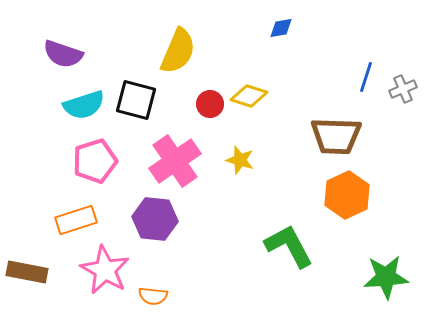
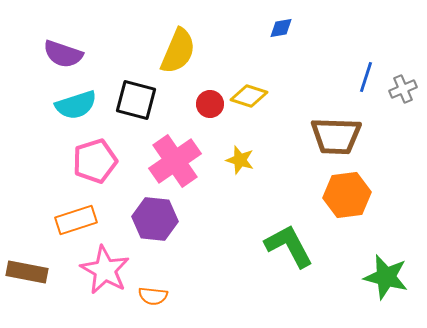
cyan semicircle: moved 8 px left
orange hexagon: rotated 18 degrees clockwise
green star: rotated 18 degrees clockwise
